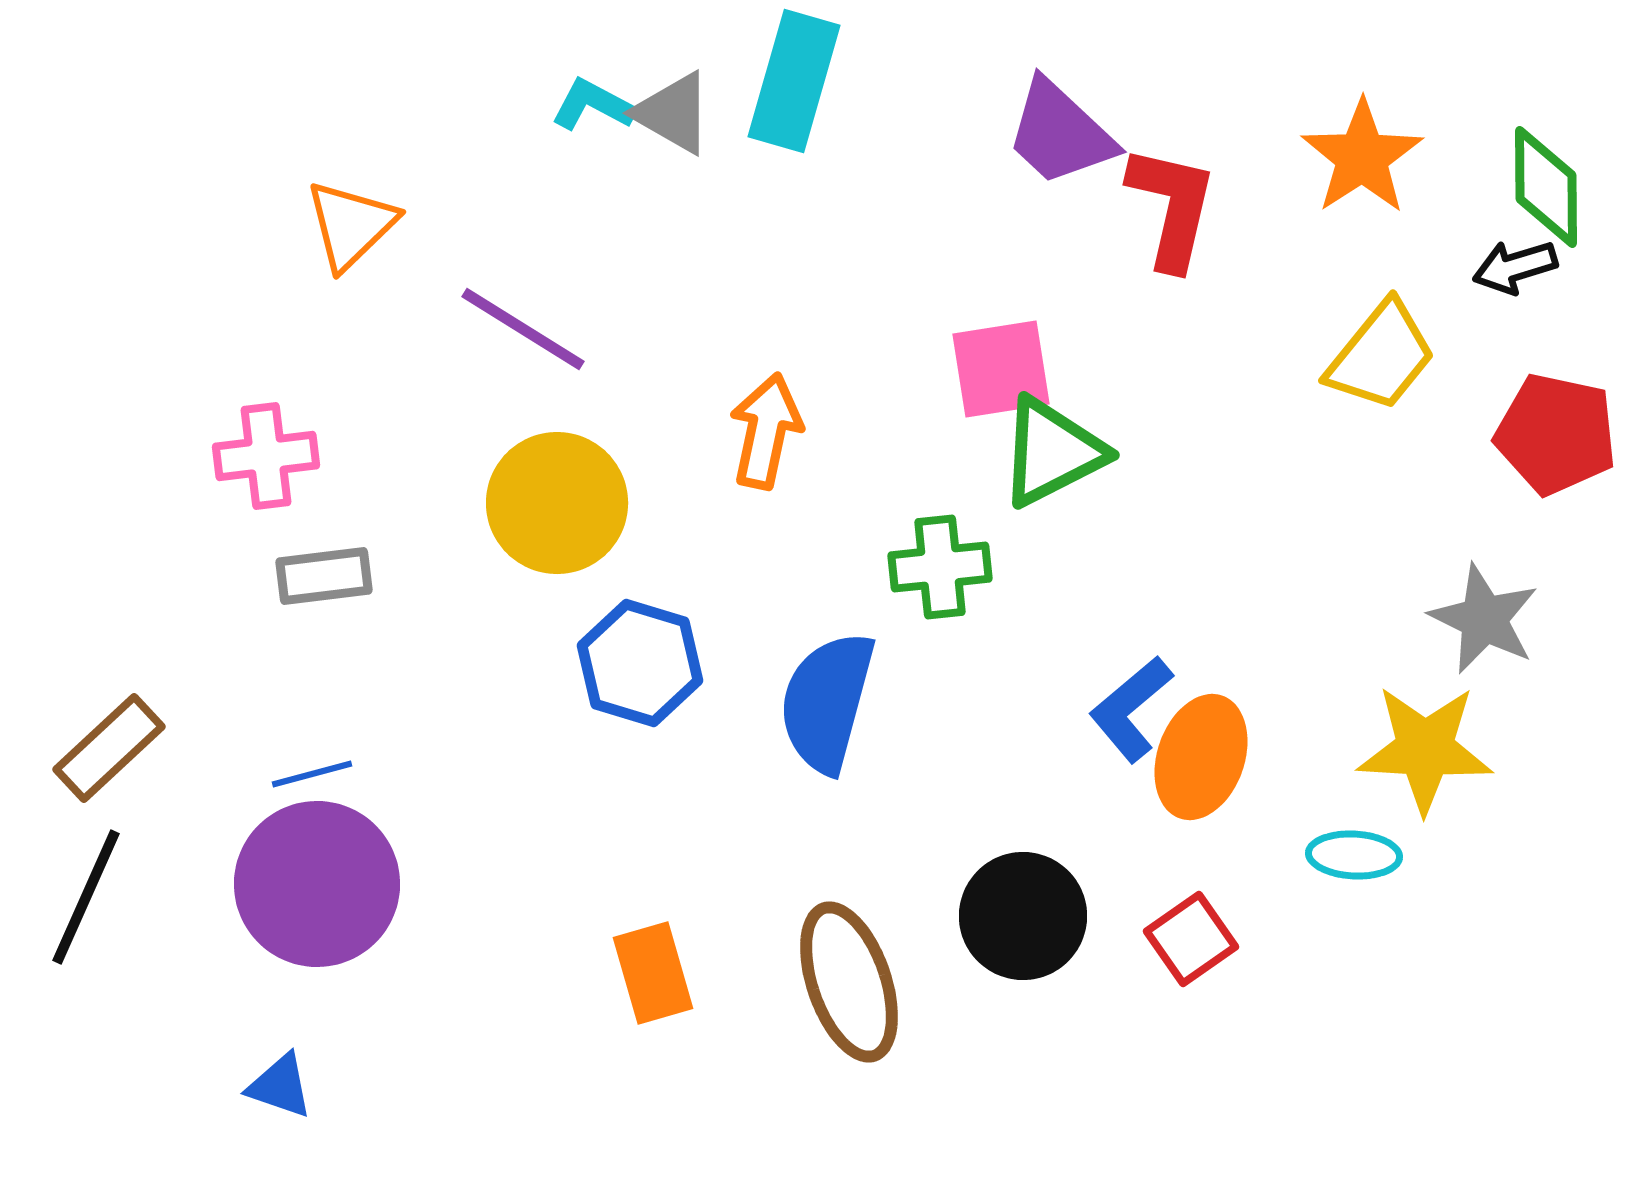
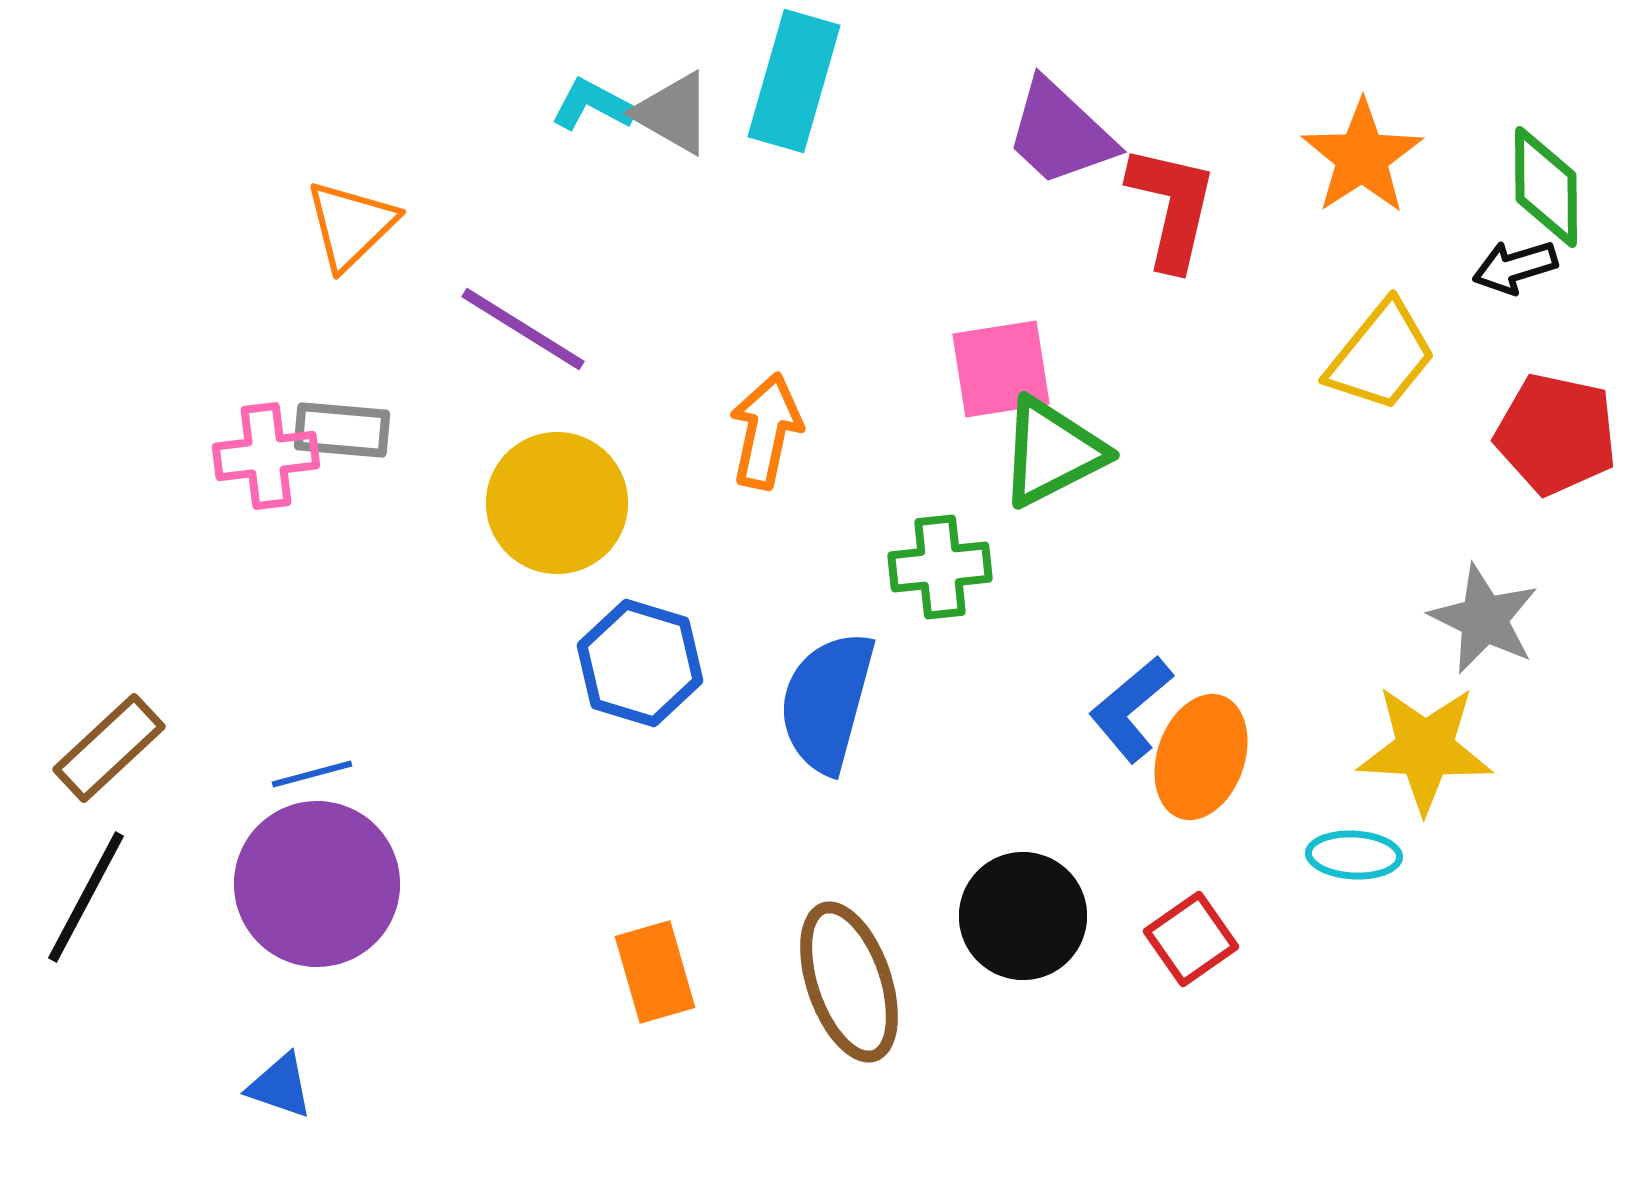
gray rectangle: moved 18 px right, 146 px up; rotated 12 degrees clockwise
black line: rotated 4 degrees clockwise
orange rectangle: moved 2 px right, 1 px up
